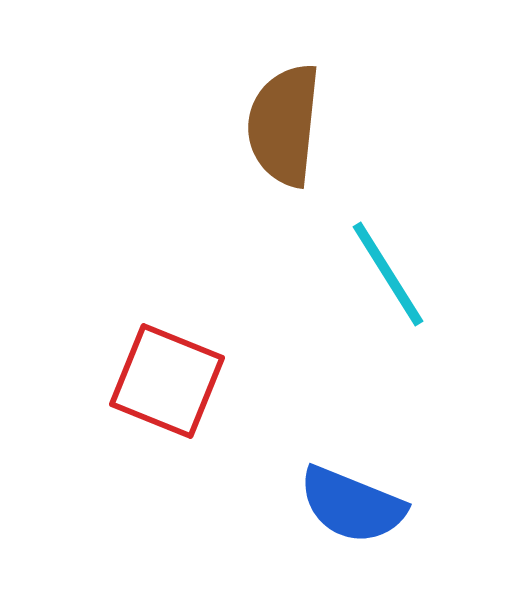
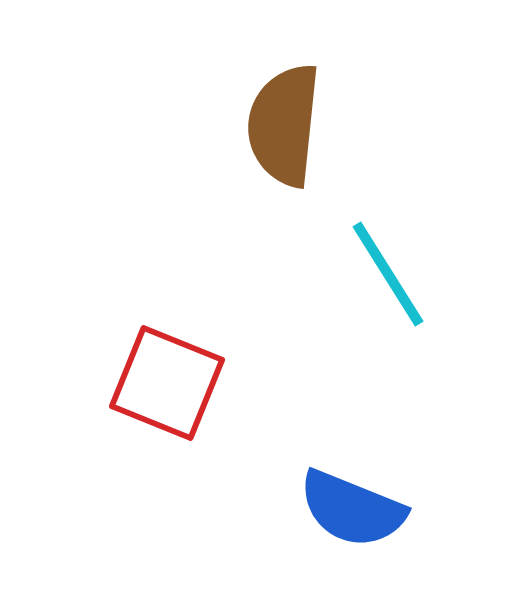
red square: moved 2 px down
blue semicircle: moved 4 px down
